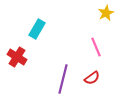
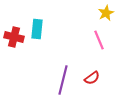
cyan rectangle: rotated 24 degrees counterclockwise
pink line: moved 3 px right, 7 px up
red cross: moved 3 px left, 20 px up; rotated 18 degrees counterclockwise
purple line: moved 1 px down
